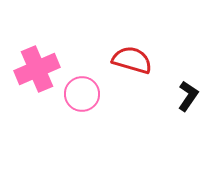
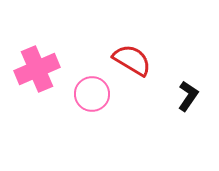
red semicircle: rotated 15 degrees clockwise
pink circle: moved 10 px right
